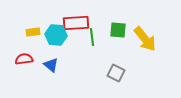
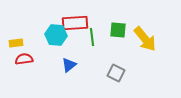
red rectangle: moved 1 px left
yellow rectangle: moved 17 px left, 11 px down
blue triangle: moved 18 px right; rotated 42 degrees clockwise
